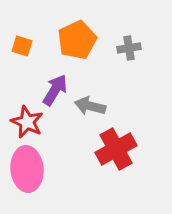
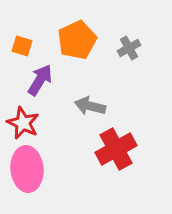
gray cross: rotated 20 degrees counterclockwise
purple arrow: moved 15 px left, 10 px up
red star: moved 4 px left, 1 px down
